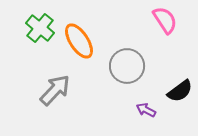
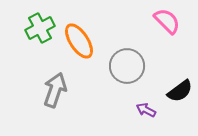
pink semicircle: moved 2 px right, 1 px down; rotated 12 degrees counterclockwise
green cross: rotated 24 degrees clockwise
gray arrow: rotated 24 degrees counterclockwise
